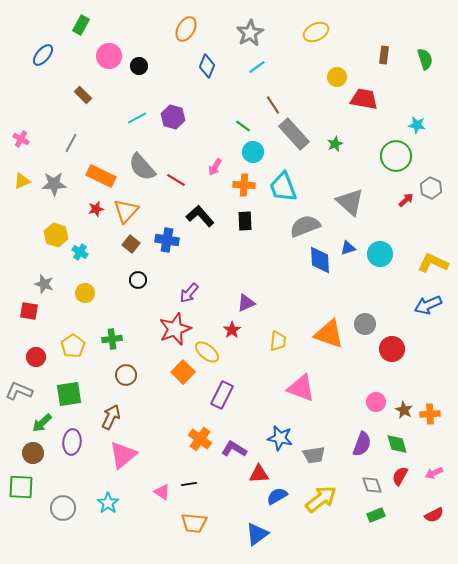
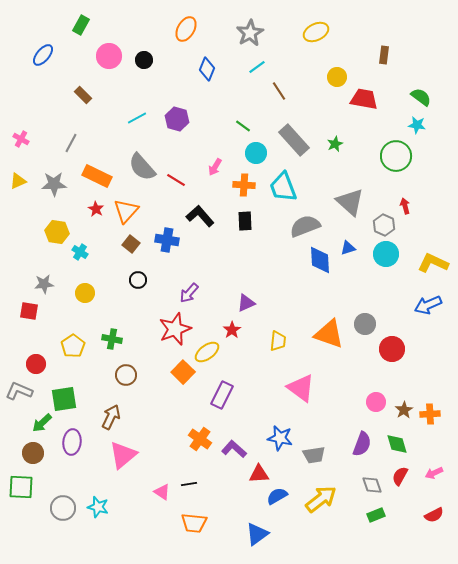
green semicircle at (425, 59): moved 4 px left, 38 px down; rotated 35 degrees counterclockwise
black circle at (139, 66): moved 5 px right, 6 px up
blue diamond at (207, 66): moved 3 px down
brown line at (273, 105): moved 6 px right, 14 px up
purple hexagon at (173, 117): moved 4 px right, 2 px down
gray rectangle at (294, 134): moved 6 px down
cyan circle at (253, 152): moved 3 px right, 1 px down
orange rectangle at (101, 176): moved 4 px left
yellow triangle at (22, 181): moved 4 px left
gray hexagon at (431, 188): moved 47 px left, 37 px down
red arrow at (406, 200): moved 1 px left, 6 px down; rotated 63 degrees counterclockwise
red star at (96, 209): rotated 28 degrees counterclockwise
yellow hexagon at (56, 235): moved 1 px right, 3 px up; rotated 10 degrees counterclockwise
cyan circle at (380, 254): moved 6 px right
gray star at (44, 284): rotated 24 degrees counterclockwise
green cross at (112, 339): rotated 18 degrees clockwise
yellow ellipse at (207, 352): rotated 75 degrees counterclockwise
red circle at (36, 357): moved 7 px down
pink triangle at (301, 388): rotated 16 degrees clockwise
green square at (69, 394): moved 5 px left, 5 px down
brown star at (404, 410): rotated 12 degrees clockwise
purple L-shape at (234, 449): rotated 10 degrees clockwise
cyan star at (108, 503): moved 10 px left, 4 px down; rotated 20 degrees counterclockwise
